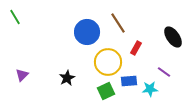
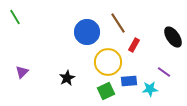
red rectangle: moved 2 px left, 3 px up
purple triangle: moved 3 px up
